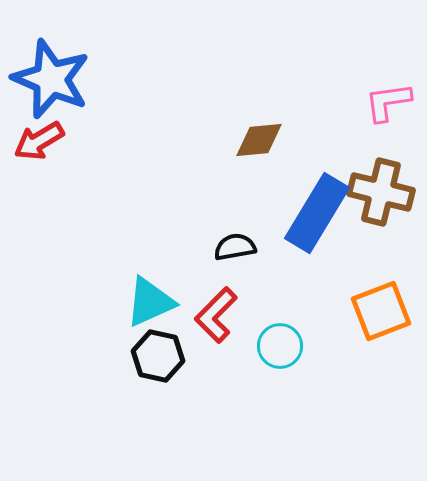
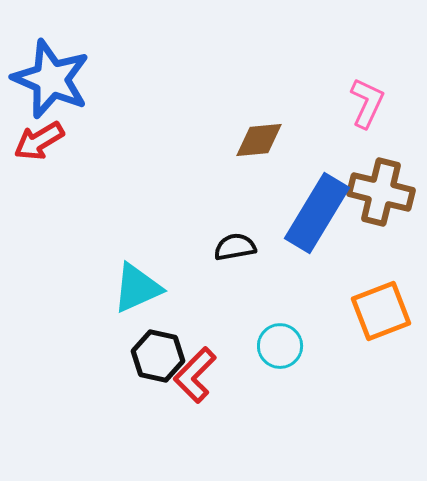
pink L-shape: moved 21 px left, 1 px down; rotated 123 degrees clockwise
cyan triangle: moved 13 px left, 14 px up
red L-shape: moved 21 px left, 60 px down
